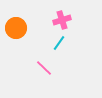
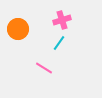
orange circle: moved 2 px right, 1 px down
pink line: rotated 12 degrees counterclockwise
